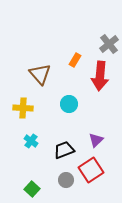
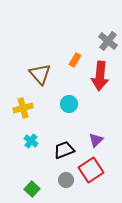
gray cross: moved 1 px left, 3 px up; rotated 12 degrees counterclockwise
yellow cross: rotated 18 degrees counterclockwise
